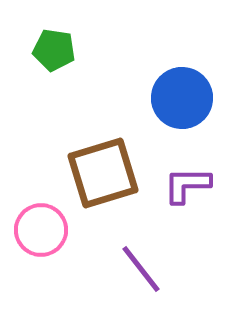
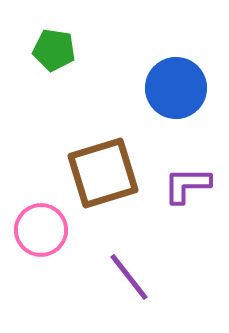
blue circle: moved 6 px left, 10 px up
purple line: moved 12 px left, 8 px down
